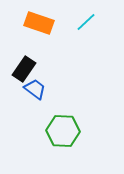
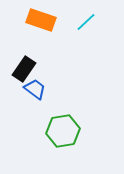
orange rectangle: moved 2 px right, 3 px up
green hexagon: rotated 12 degrees counterclockwise
